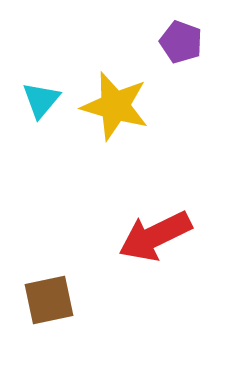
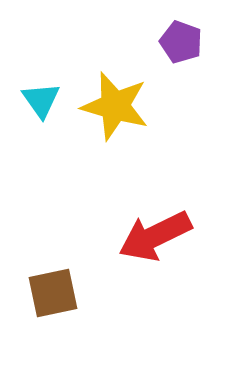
cyan triangle: rotated 15 degrees counterclockwise
brown square: moved 4 px right, 7 px up
